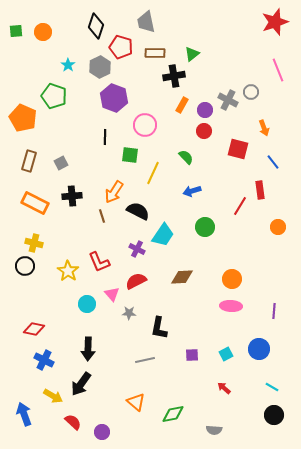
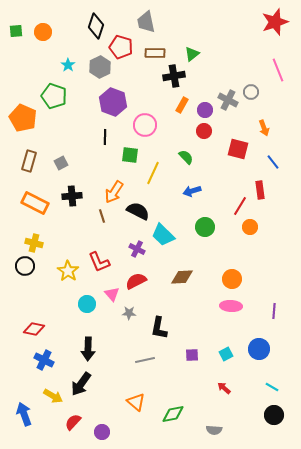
purple hexagon at (114, 98): moved 1 px left, 4 px down
orange circle at (278, 227): moved 28 px left
cyan trapezoid at (163, 235): rotated 100 degrees clockwise
red semicircle at (73, 422): rotated 90 degrees counterclockwise
